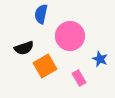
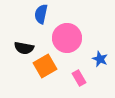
pink circle: moved 3 px left, 2 px down
black semicircle: rotated 30 degrees clockwise
